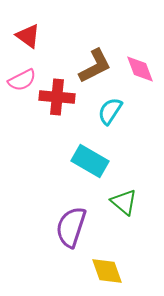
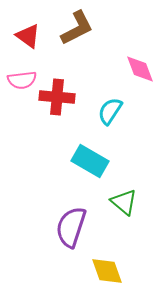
brown L-shape: moved 18 px left, 38 px up
pink semicircle: rotated 20 degrees clockwise
